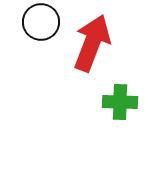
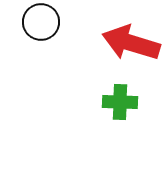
red arrow: moved 39 px right; rotated 94 degrees counterclockwise
